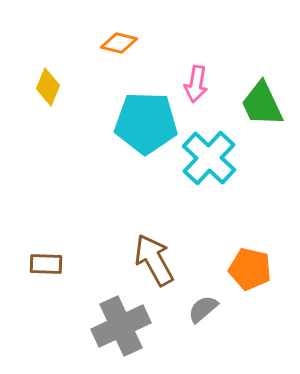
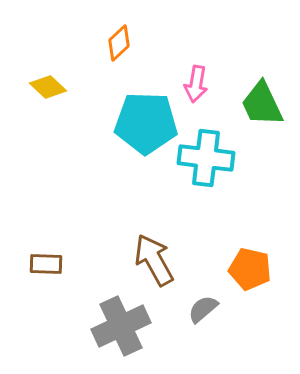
orange diamond: rotated 57 degrees counterclockwise
yellow diamond: rotated 69 degrees counterclockwise
cyan cross: moved 3 px left; rotated 36 degrees counterclockwise
